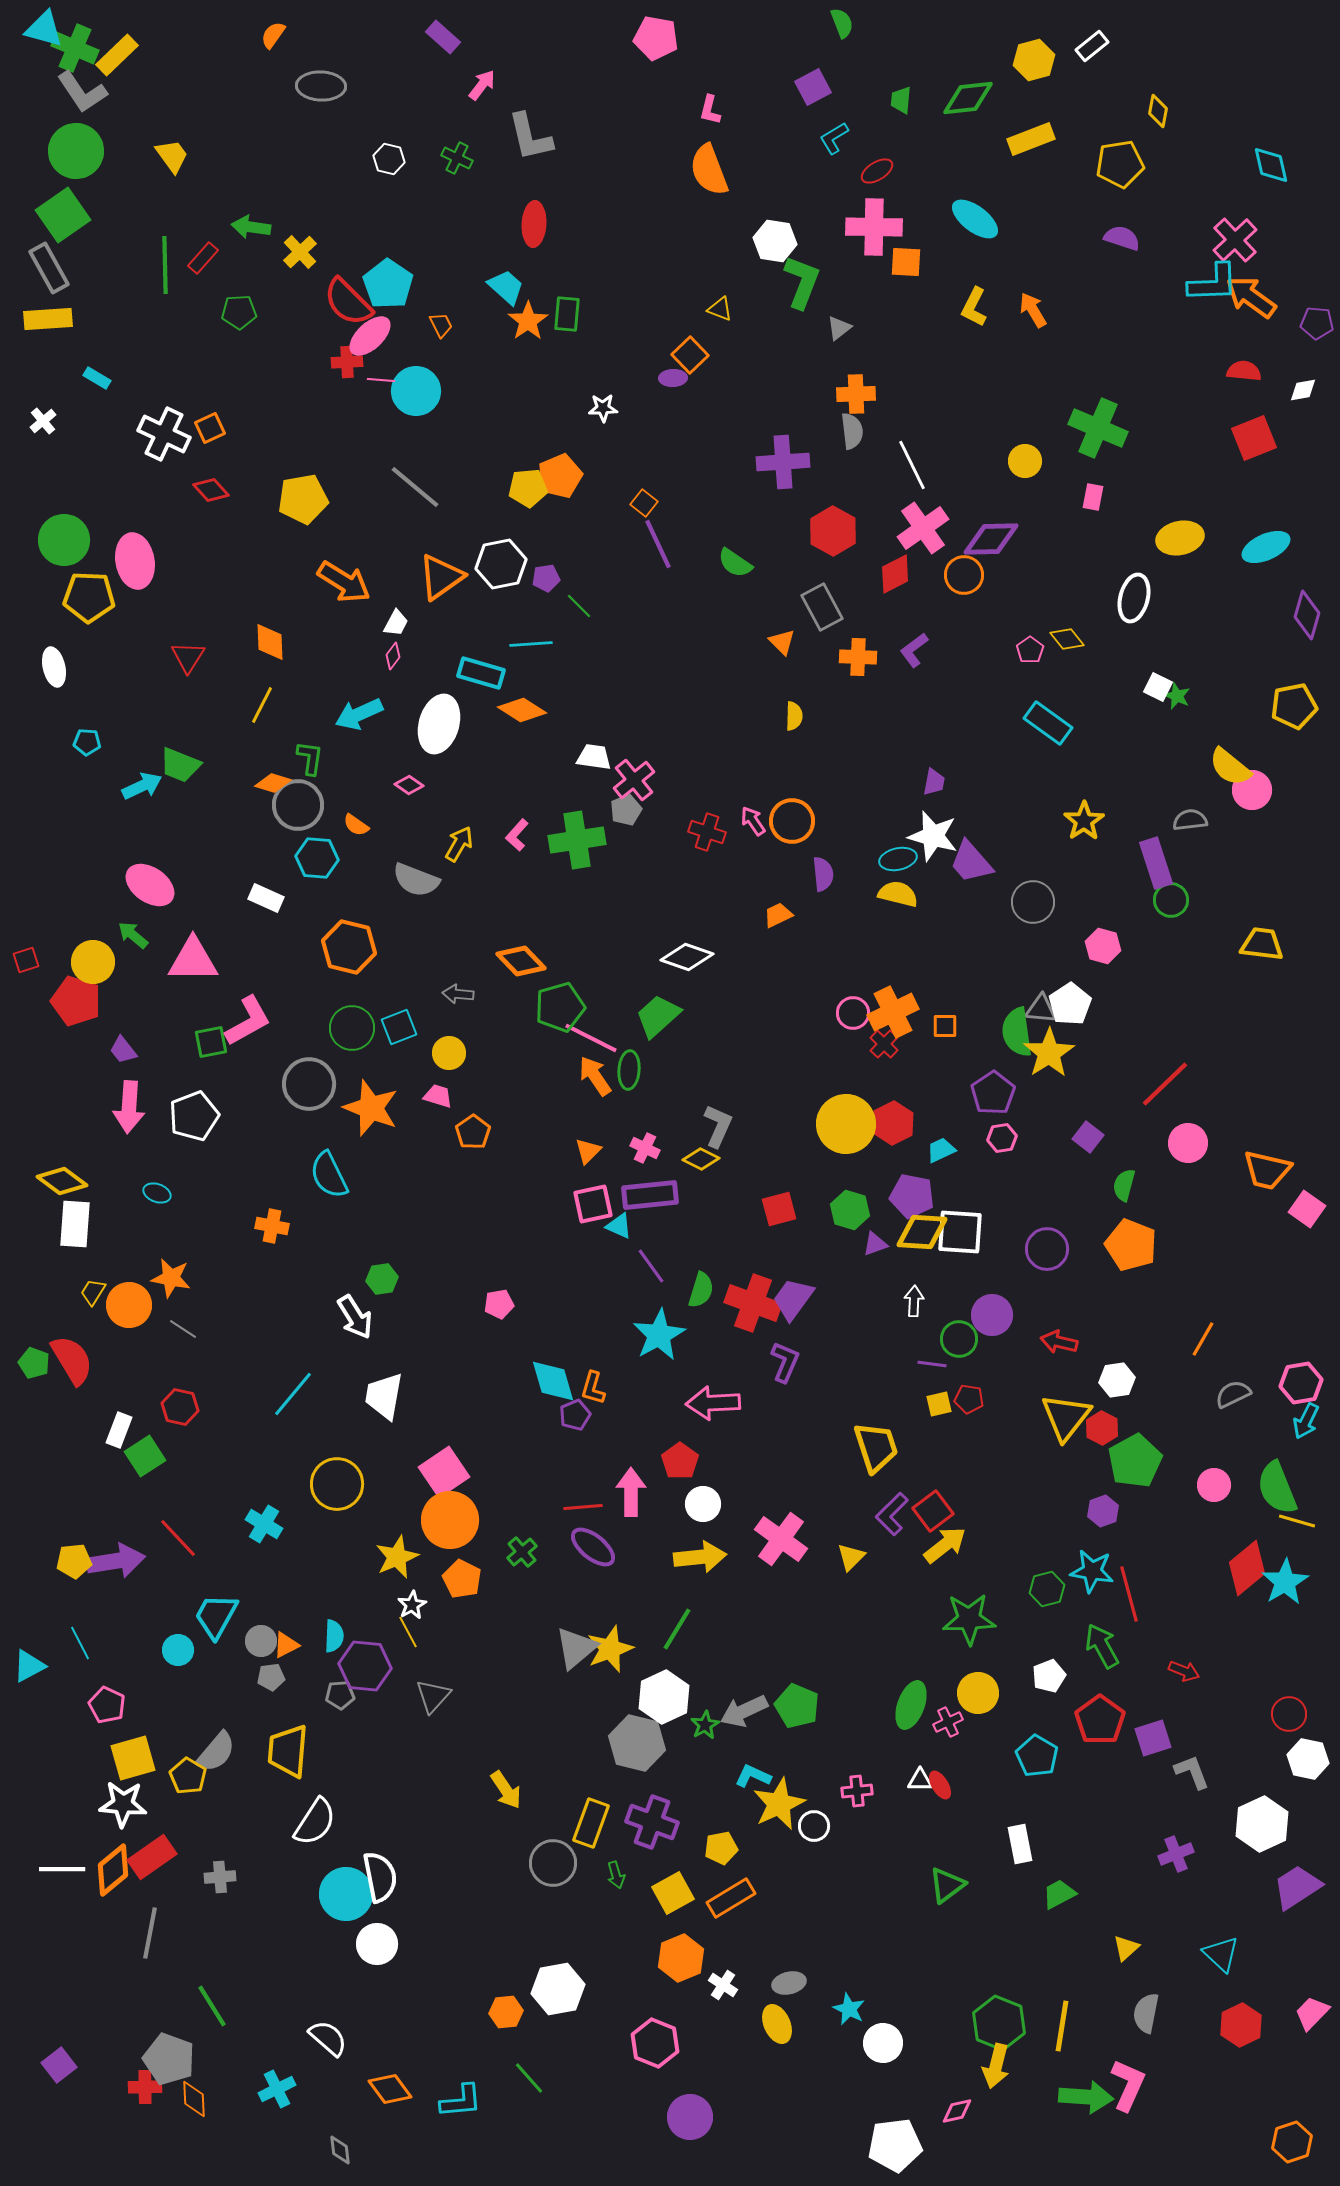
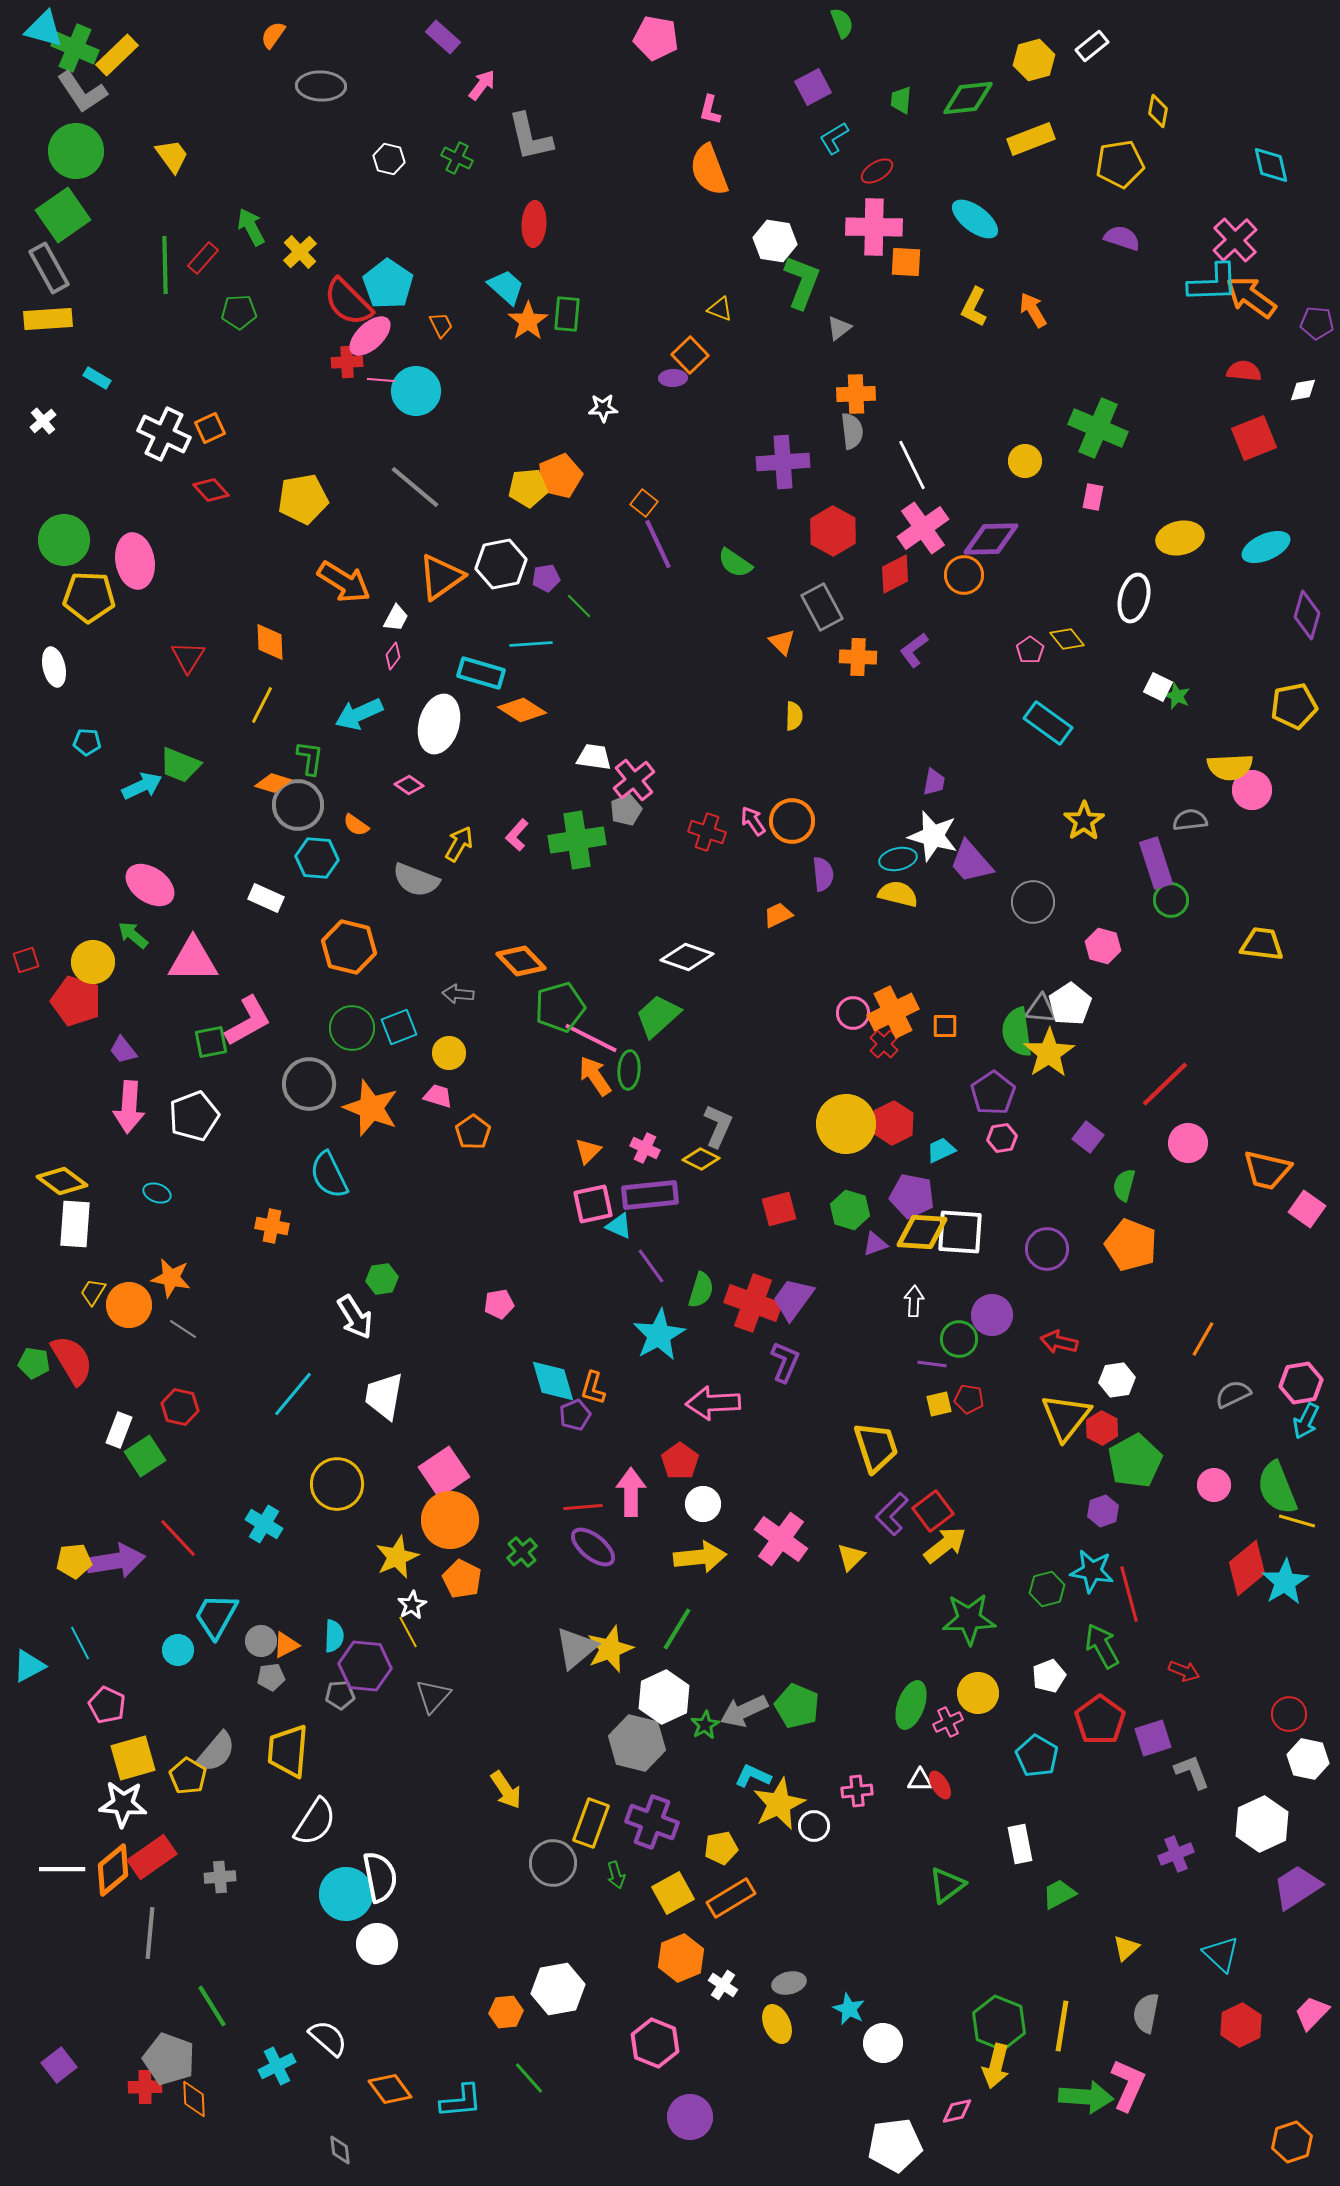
green arrow at (251, 227): rotated 54 degrees clockwise
white trapezoid at (396, 623): moved 5 px up
yellow semicircle at (1230, 767): rotated 42 degrees counterclockwise
green pentagon at (34, 1363): rotated 12 degrees counterclockwise
gray line at (150, 1933): rotated 6 degrees counterclockwise
cyan cross at (277, 2089): moved 23 px up
